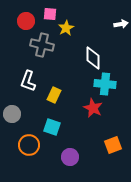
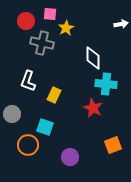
gray cross: moved 2 px up
cyan cross: moved 1 px right
cyan square: moved 7 px left
orange circle: moved 1 px left
